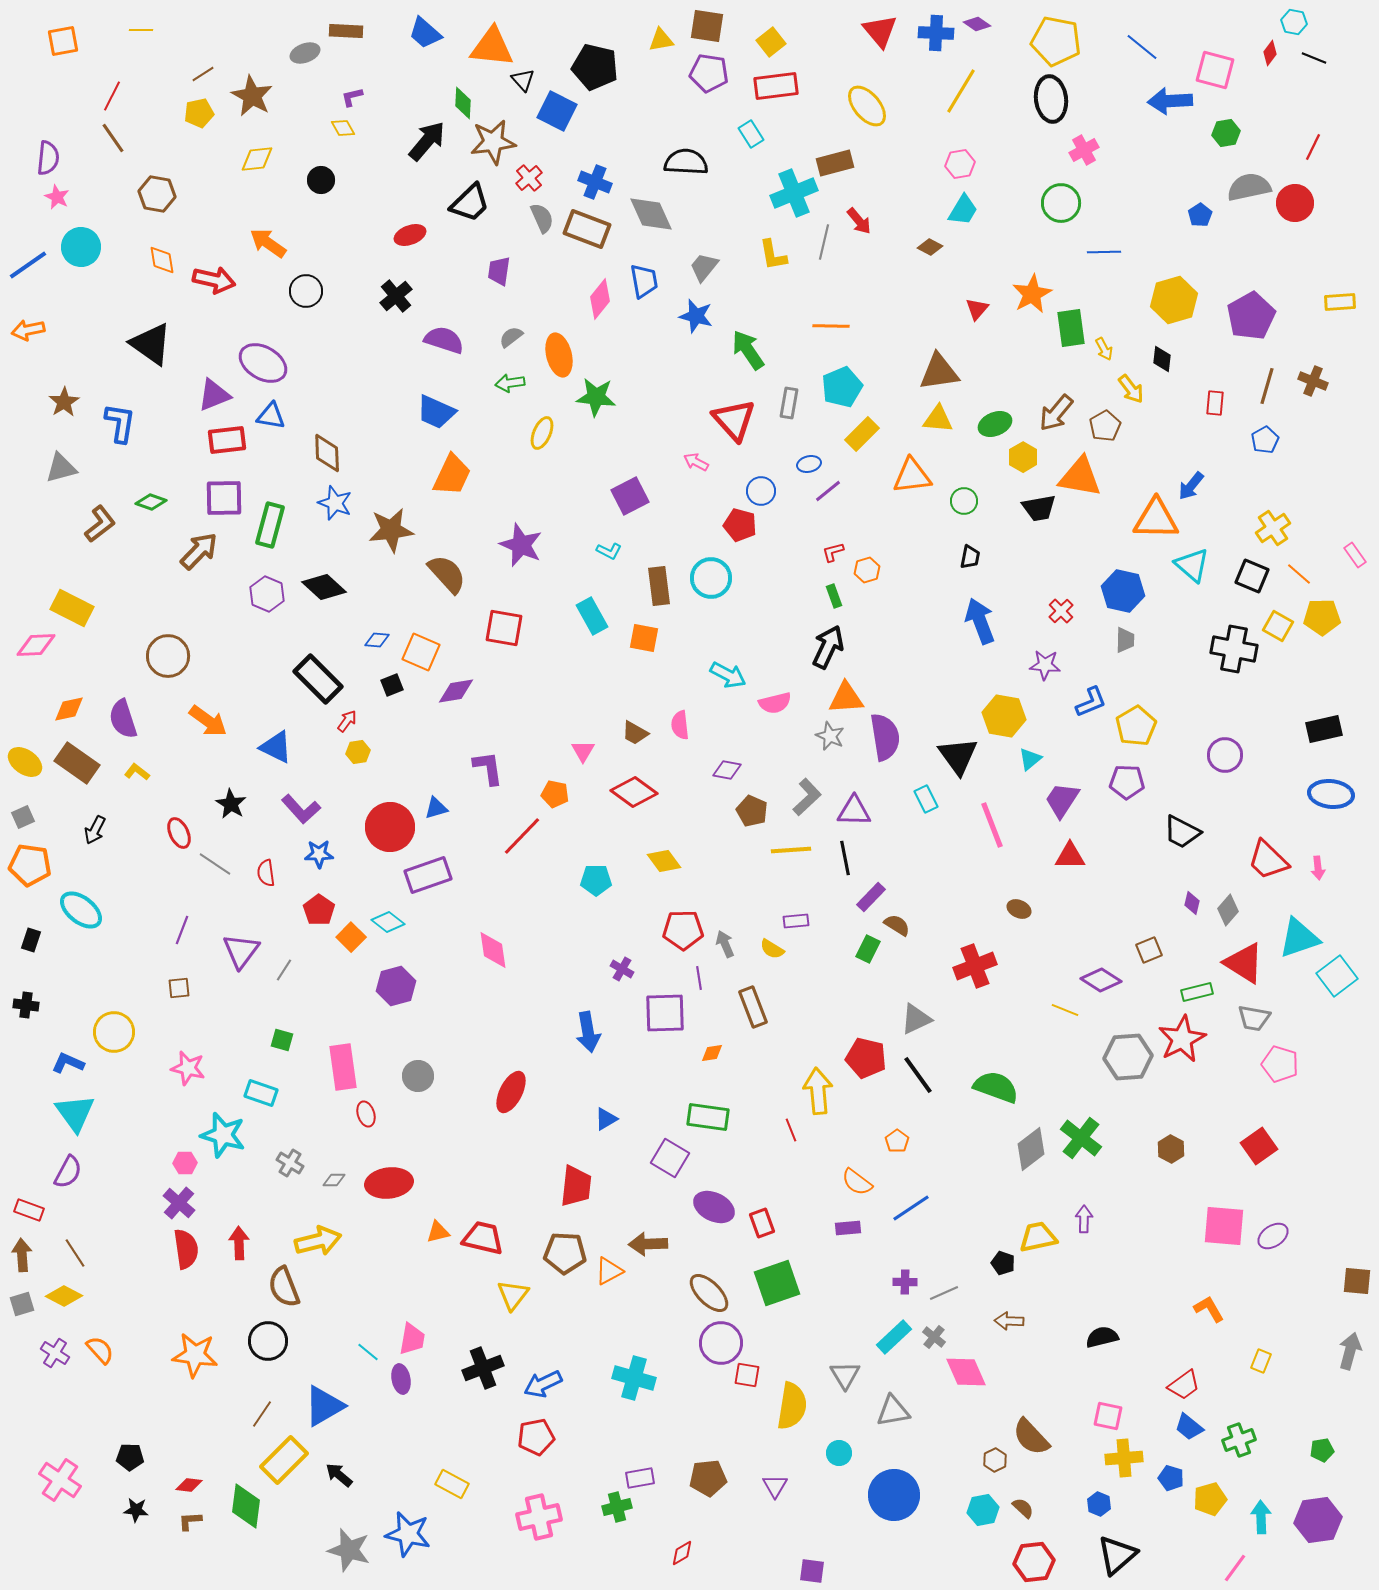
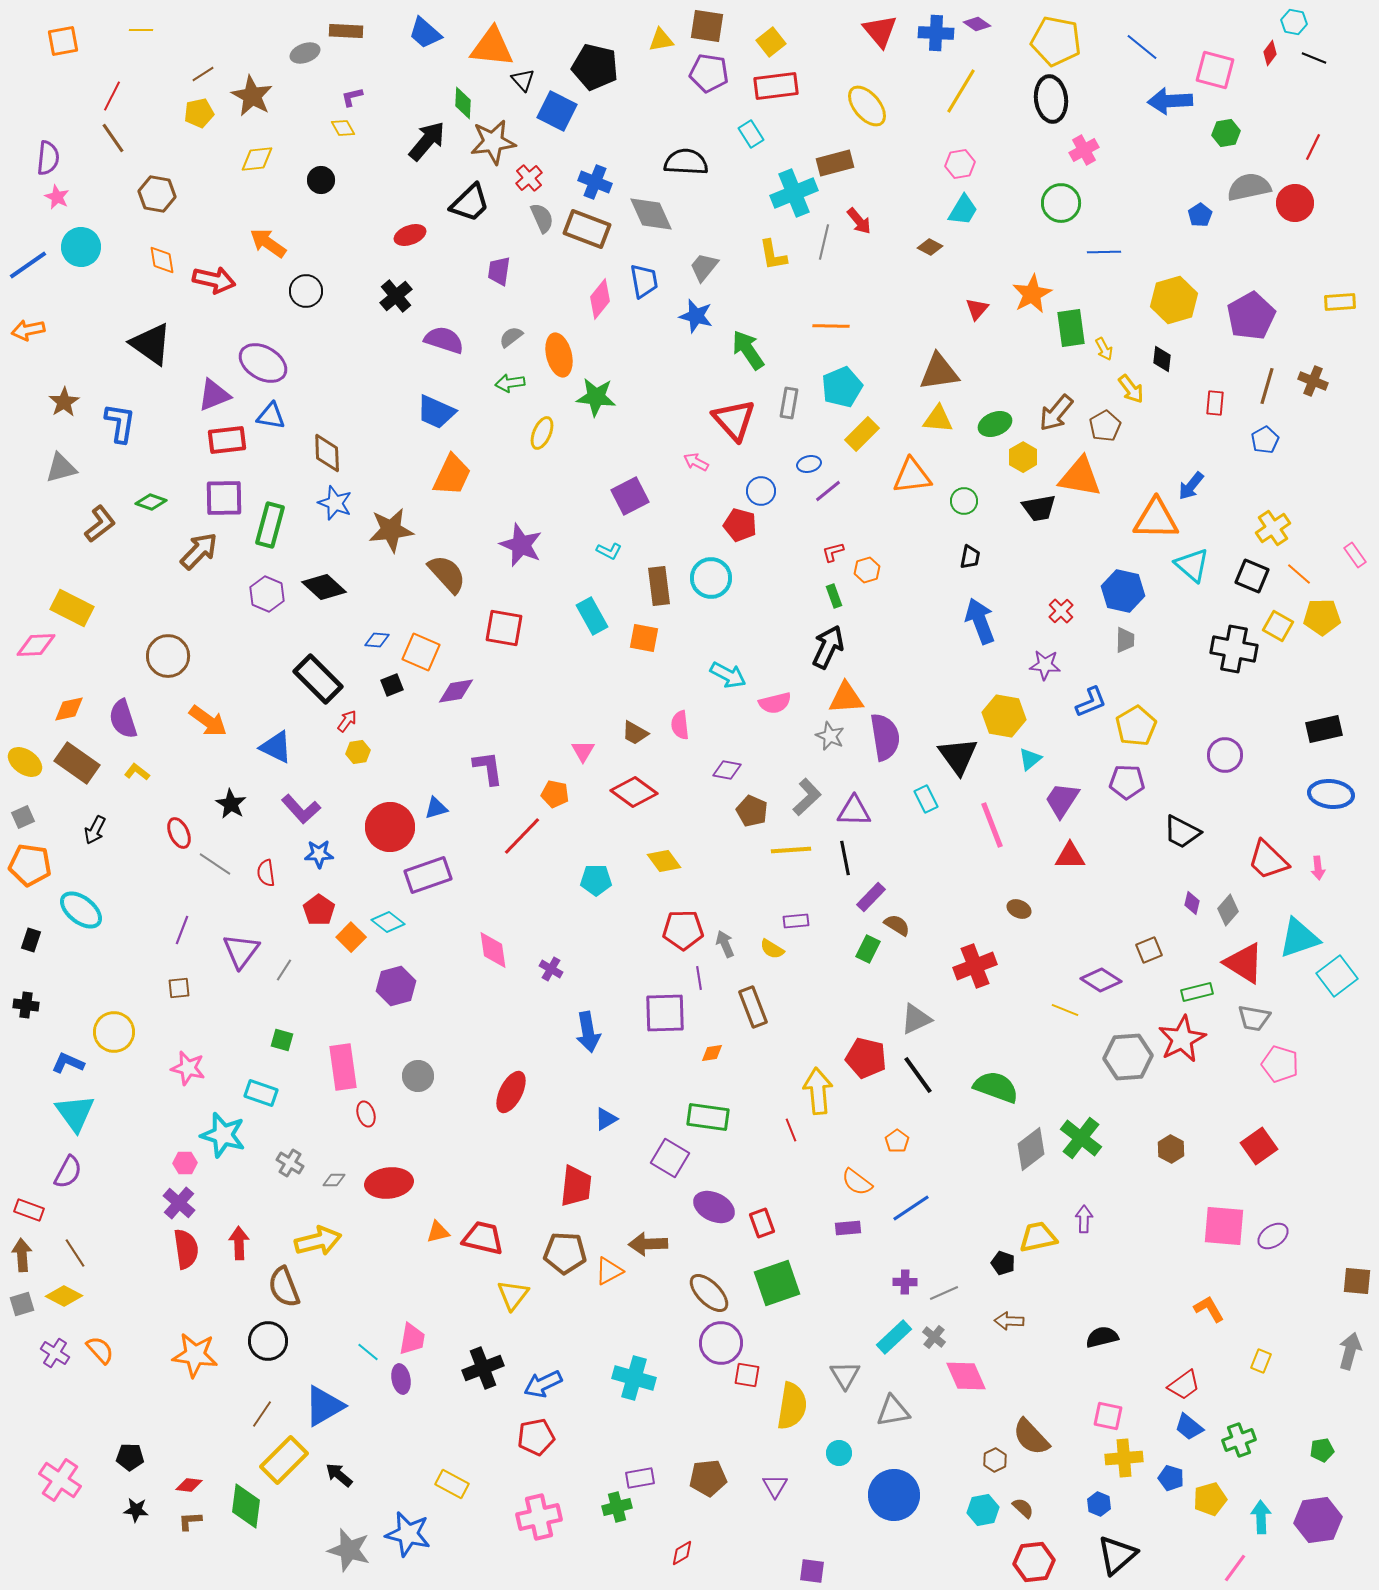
purple cross at (622, 969): moved 71 px left
pink diamond at (966, 1372): moved 4 px down
